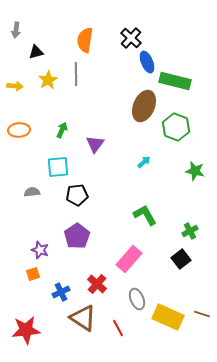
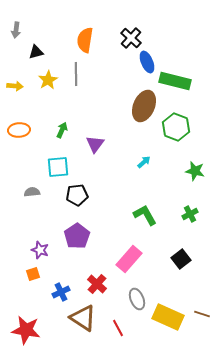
green cross: moved 17 px up
red star: rotated 16 degrees clockwise
